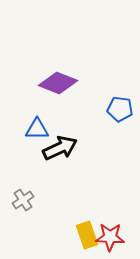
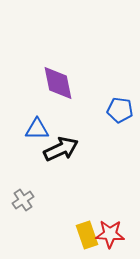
purple diamond: rotated 57 degrees clockwise
blue pentagon: moved 1 px down
black arrow: moved 1 px right, 1 px down
red star: moved 3 px up
